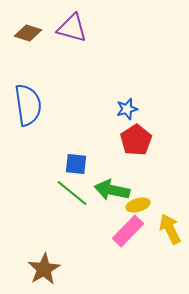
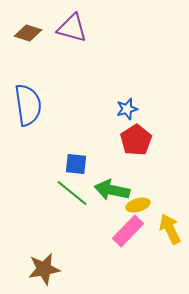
brown star: rotated 20 degrees clockwise
